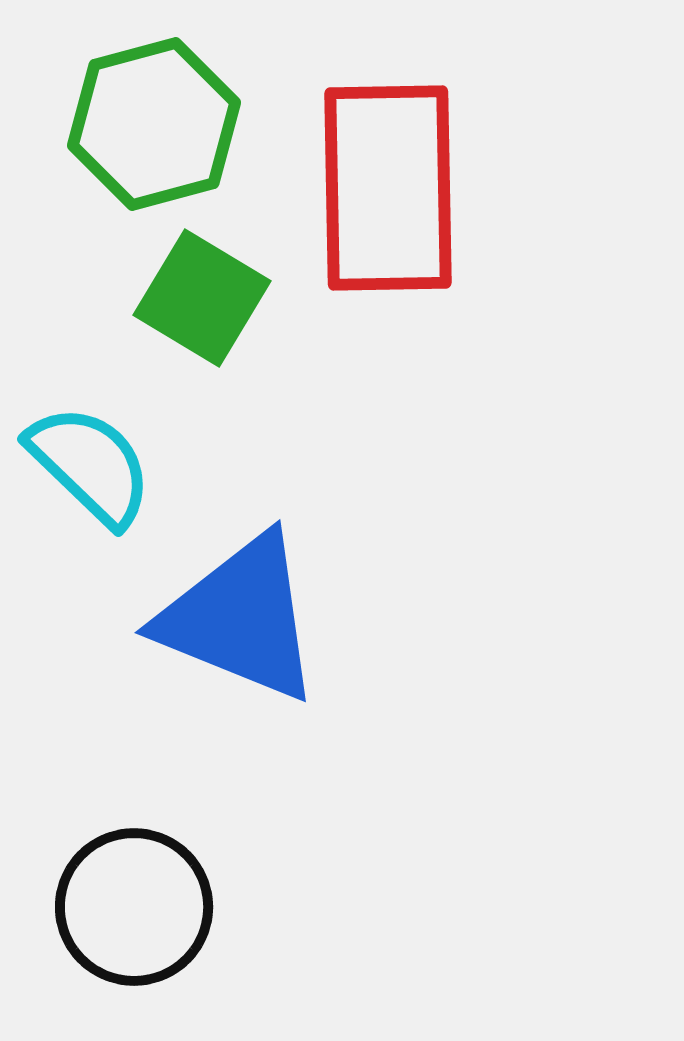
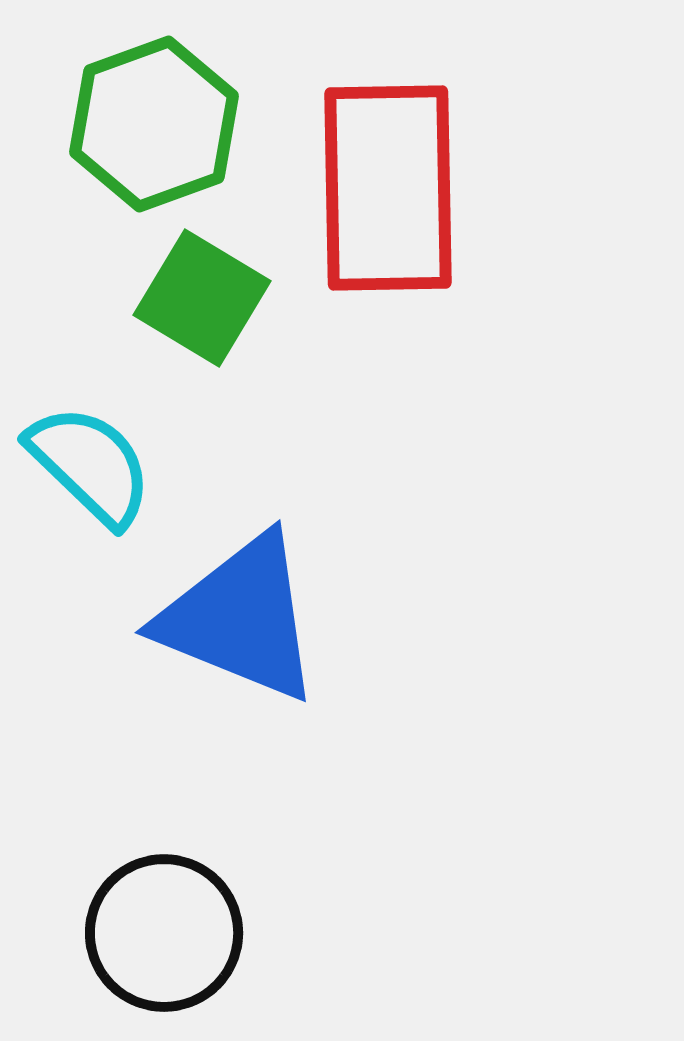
green hexagon: rotated 5 degrees counterclockwise
black circle: moved 30 px right, 26 px down
